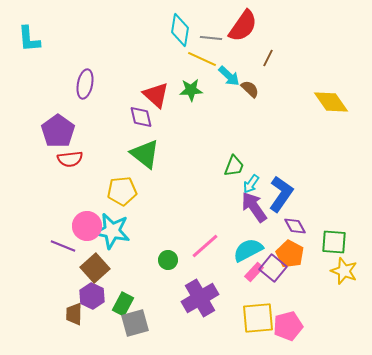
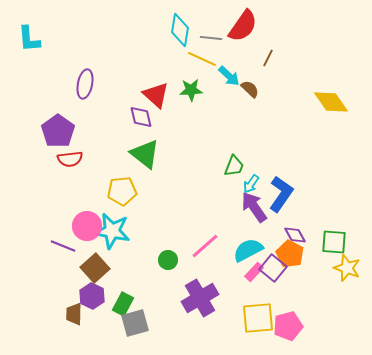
purple diamond at (295, 226): moved 9 px down
yellow star at (344, 271): moved 3 px right, 3 px up
